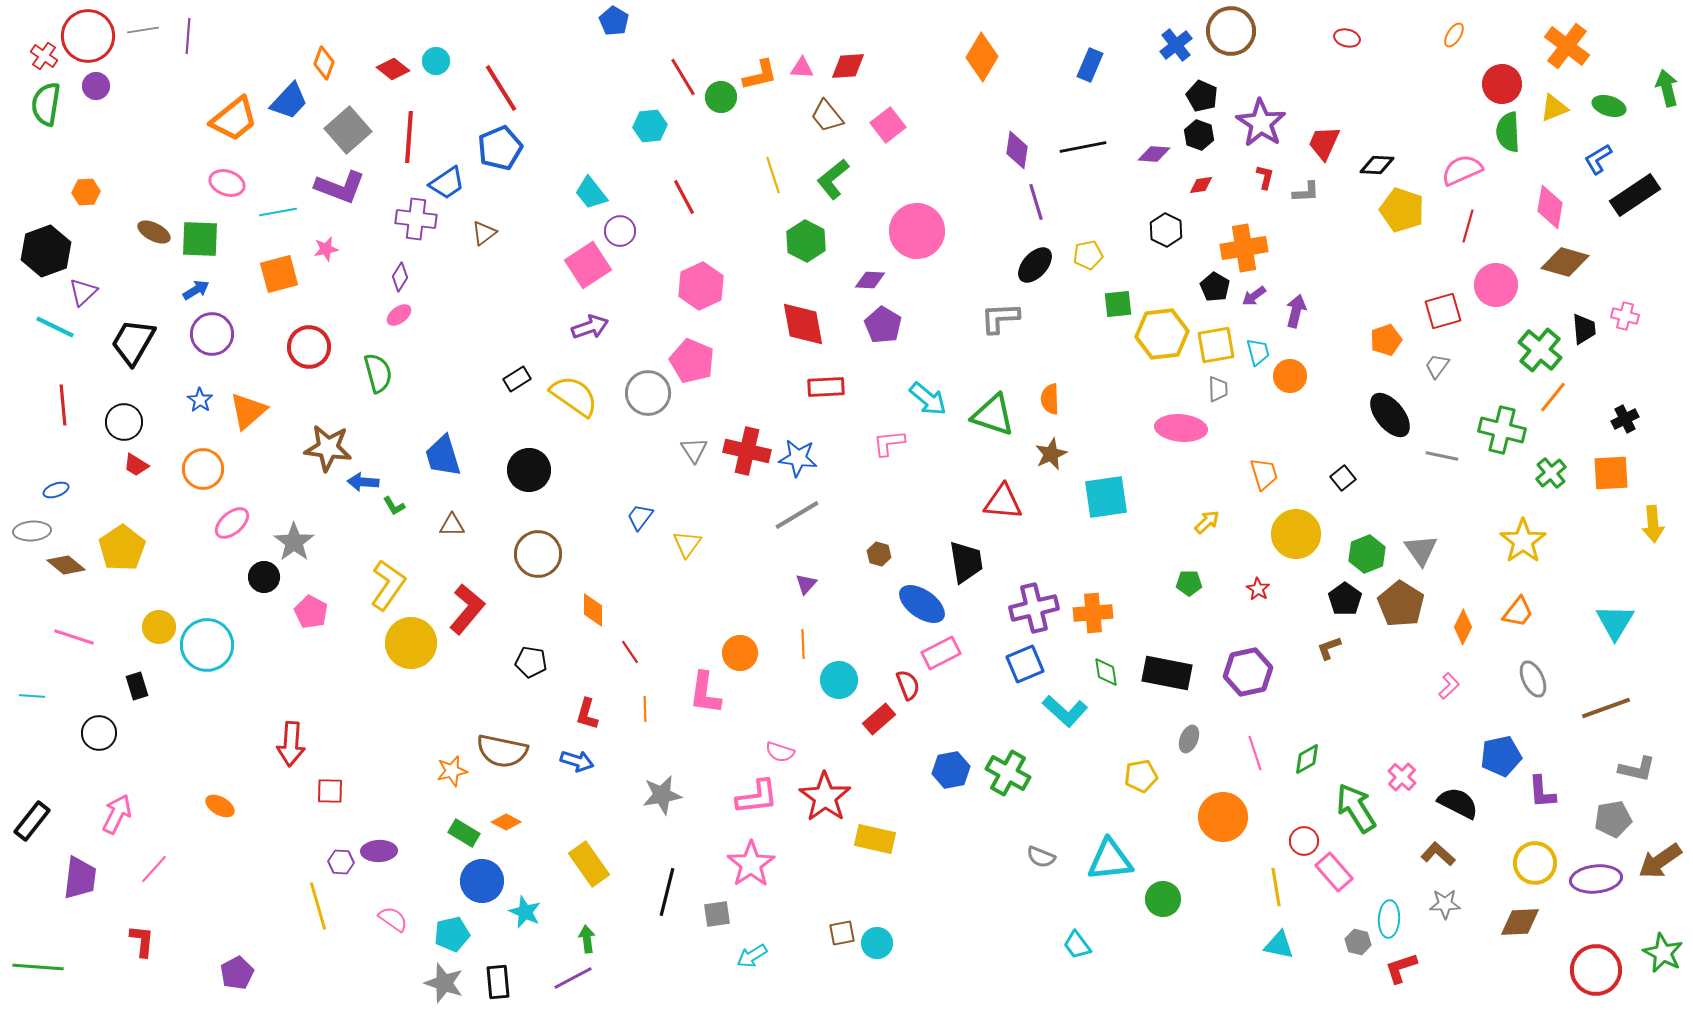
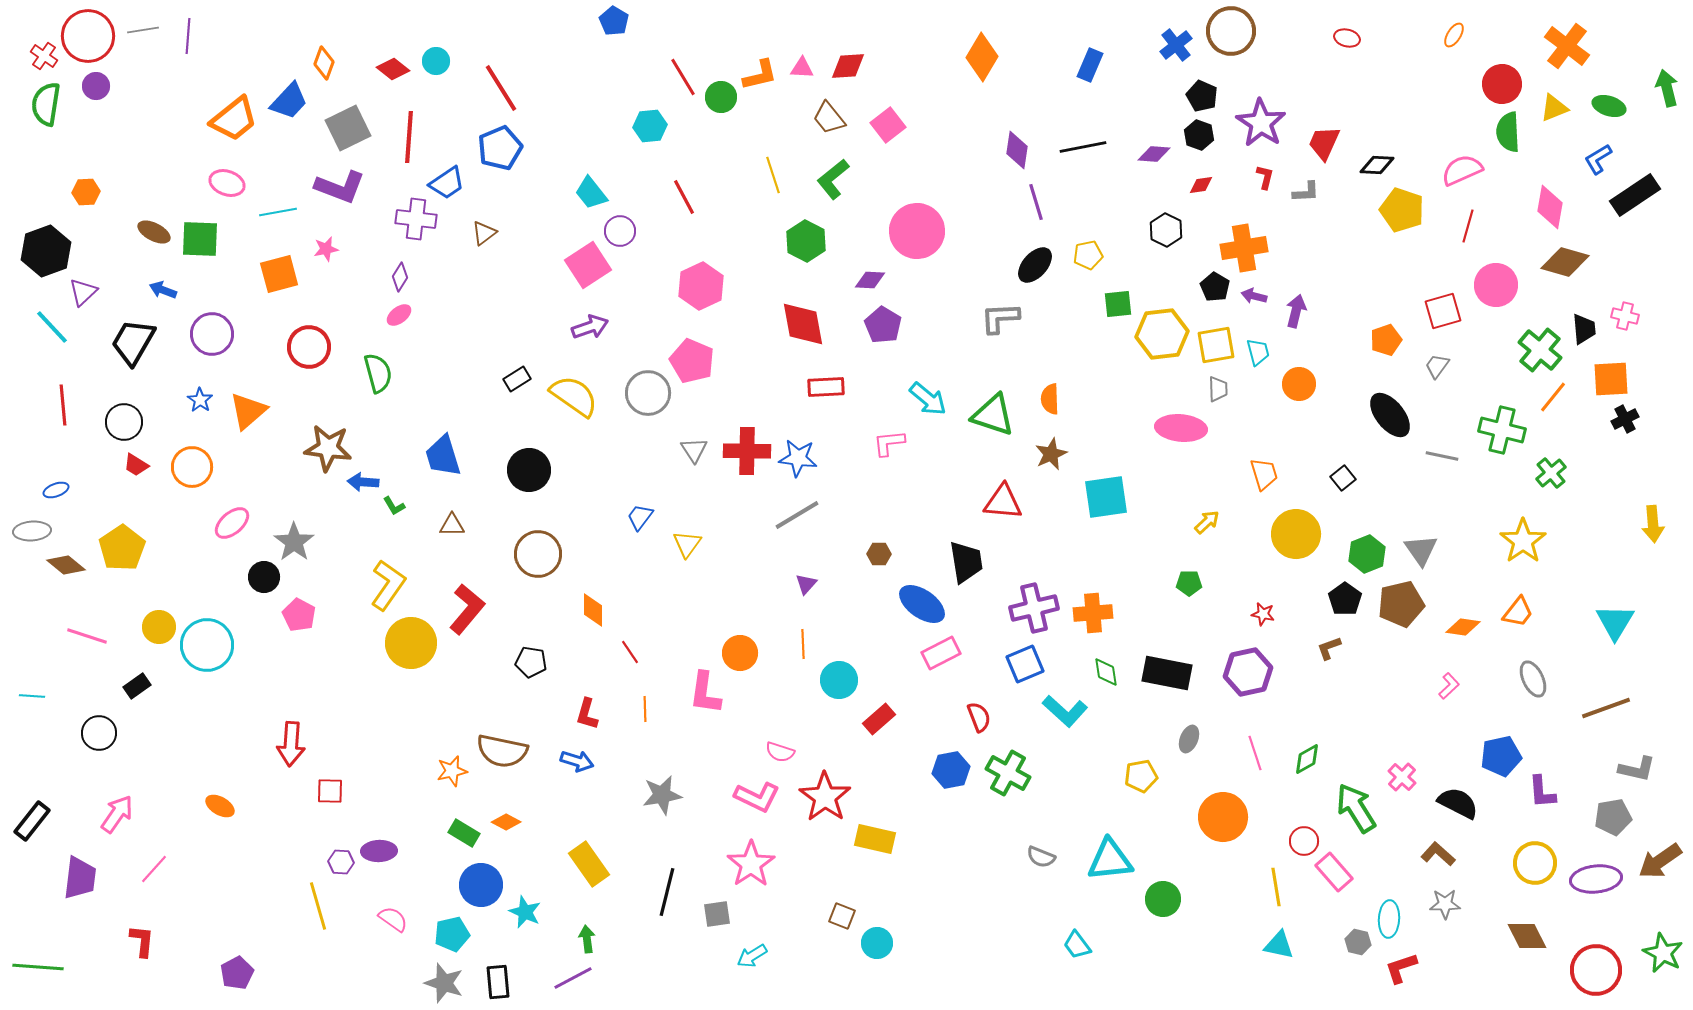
brown trapezoid at (827, 116): moved 2 px right, 2 px down
gray square at (348, 130): moved 2 px up; rotated 15 degrees clockwise
blue arrow at (196, 290): moved 33 px left; rotated 128 degrees counterclockwise
purple arrow at (1254, 296): rotated 50 degrees clockwise
cyan line at (55, 327): moved 3 px left; rotated 21 degrees clockwise
orange circle at (1290, 376): moved 9 px right, 8 px down
red cross at (747, 451): rotated 12 degrees counterclockwise
orange circle at (203, 469): moved 11 px left, 2 px up
orange square at (1611, 473): moved 94 px up
brown hexagon at (879, 554): rotated 15 degrees counterclockwise
red star at (1258, 589): moved 5 px right, 25 px down; rotated 20 degrees counterclockwise
brown pentagon at (1401, 604): rotated 27 degrees clockwise
pink pentagon at (311, 612): moved 12 px left, 3 px down
orange diamond at (1463, 627): rotated 72 degrees clockwise
pink line at (74, 637): moved 13 px right, 1 px up
red semicircle at (908, 685): moved 71 px right, 32 px down
black rectangle at (137, 686): rotated 72 degrees clockwise
pink L-shape at (757, 797): rotated 33 degrees clockwise
pink arrow at (117, 814): rotated 9 degrees clockwise
gray pentagon at (1613, 819): moved 2 px up
blue circle at (482, 881): moved 1 px left, 4 px down
brown diamond at (1520, 922): moved 7 px right, 14 px down; rotated 66 degrees clockwise
brown square at (842, 933): moved 17 px up; rotated 32 degrees clockwise
